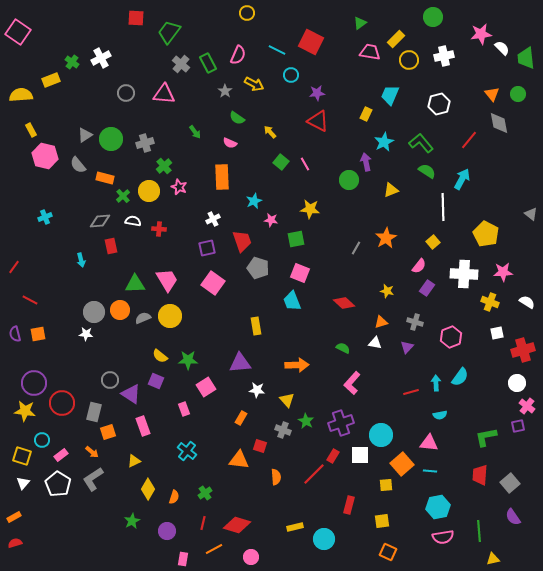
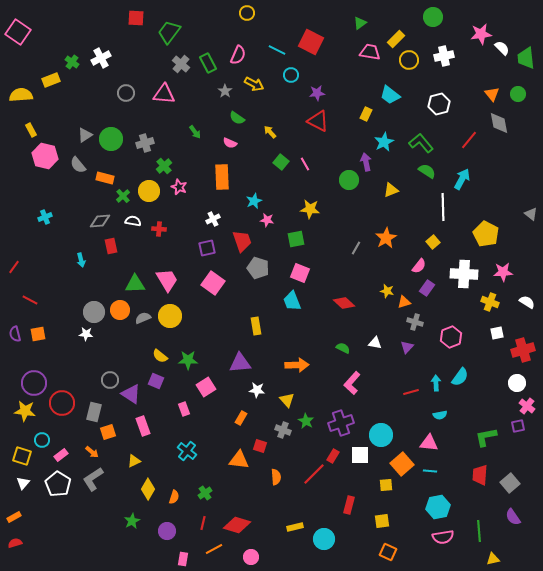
cyan trapezoid at (390, 95): rotated 75 degrees counterclockwise
pink star at (271, 220): moved 4 px left
orange triangle at (381, 322): moved 23 px right, 20 px up
